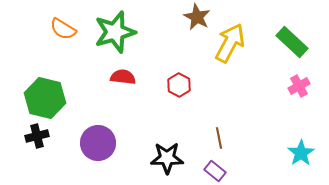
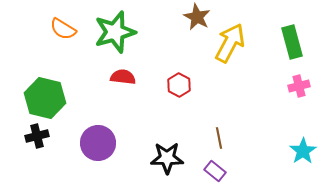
green rectangle: rotated 32 degrees clockwise
pink cross: rotated 15 degrees clockwise
cyan star: moved 2 px right, 2 px up
